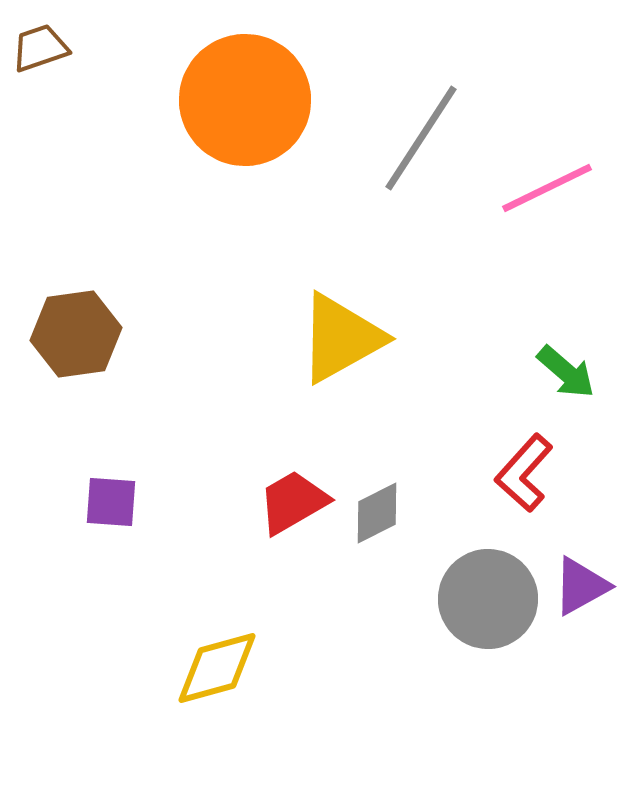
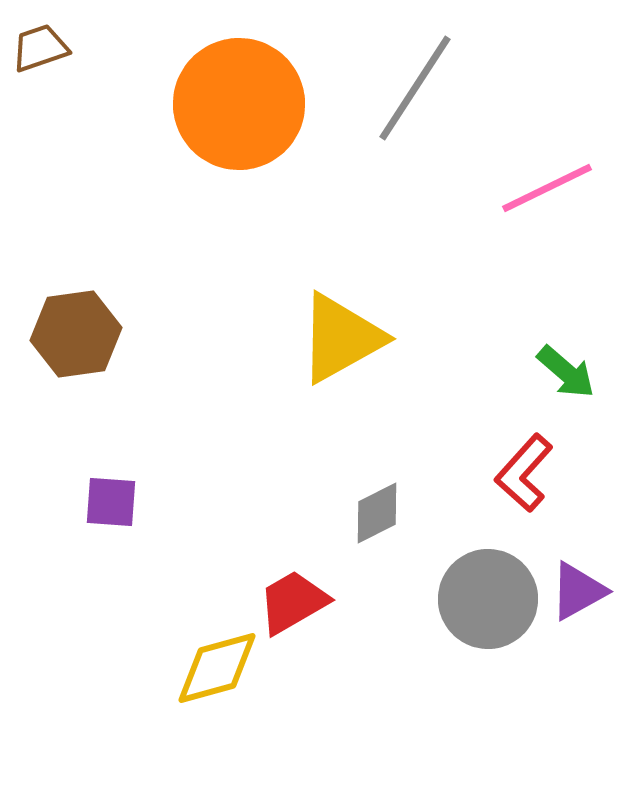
orange circle: moved 6 px left, 4 px down
gray line: moved 6 px left, 50 px up
red trapezoid: moved 100 px down
purple triangle: moved 3 px left, 5 px down
